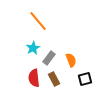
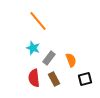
cyan star: rotated 24 degrees counterclockwise
